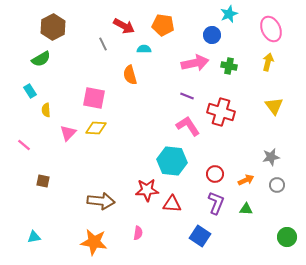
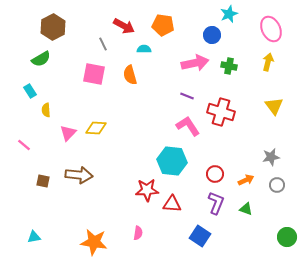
pink square: moved 24 px up
brown arrow: moved 22 px left, 26 px up
green triangle: rotated 16 degrees clockwise
